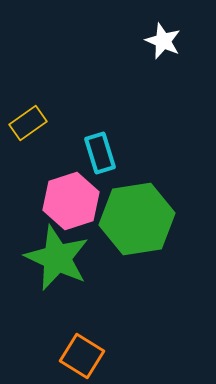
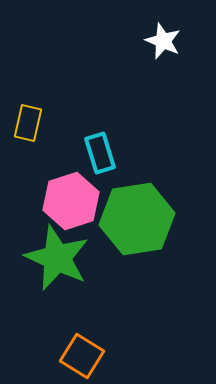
yellow rectangle: rotated 42 degrees counterclockwise
